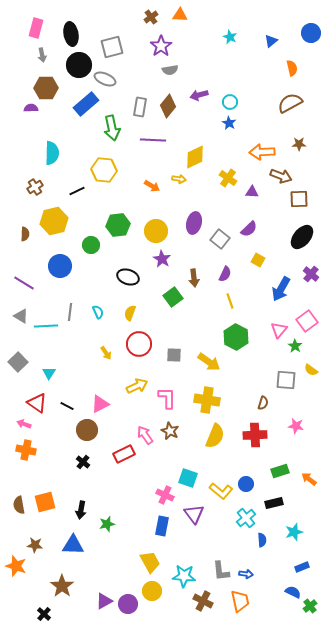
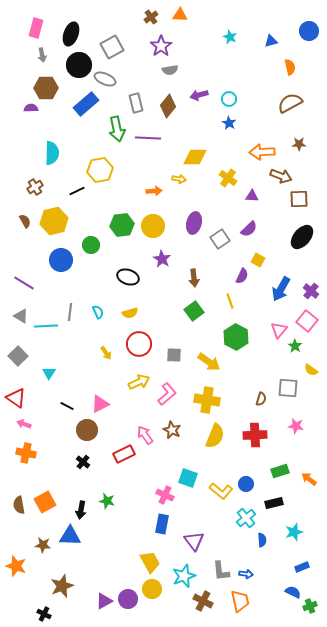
blue circle at (311, 33): moved 2 px left, 2 px up
black ellipse at (71, 34): rotated 30 degrees clockwise
blue triangle at (271, 41): rotated 24 degrees clockwise
gray square at (112, 47): rotated 15 degrees counterclockwise
orange semicircle at (292, 68): moved 2 px left, 1 px up
cyan circle at (230, 102): moved 1 px left, 3 px up
gray rectangle at (140, 107): moved 4 px left, 4 px up; rotated 24 degrees counterclockwise
green arrow at (112, 128): moved 5 px right, 1 px down
purple line at (153, 140): moved 5 px left, 2 px up
yellow diamond at (195, 157): rotated 25 degrees clockwise
yellow hexagon at (104, 170): moved 4 px left; rotated 15 degrees counterclockwise
orange arrow at (152, 186): moved 2 px right, 5 px down; rotated 35 degrees counterclockwise
purple triangle at (252, 192): moved 4 px down
green hexagon at (118, 225): moved 4 px right
yellow circle at (156, 231): moved 3 px left, 5 px up
brown semicircle at (25, 234): moved 13 px up; rotated 32 degrees counterclockwise
gray square at (220, 239): rotated 18 degrees clockwise
blue circle at (60, 266): moved 1 px right, 6 px up
purple semicircle at (225, 274): moved 17 px right, 2 px down
purple cross at (311, 274): moved 17 px down
green square at (173, 297): moved 21 px right, 14 px down
yellow semicircle at (130, 313): rotated 126 degrees counterclockwise
pink square at (307, 321): rotated 15 degrees counterclockwise
gray square at (18, 362): moved 6 px up
gray square at (286, 380): moved 2 px right, 8 px down
yellow arrow at (137, 386): moved 2 px right, 4 px up
pink L-shape at (167, 398): moved 4 px up; rotated 50 degrees clockwise
red triangle at (37, 403): moved 21 px left, 5 px up
brown semicircle at (263, 403): moved 2 px left, 4 px up
brown star at (170, 431): moved 2 px right, 1 px up
orange cross at (26, 450): moved 3 px down
orange square at (45, 502): rotated 15 degrees counterclockwise
purple triangle at (194, 514): moved 27 px down
green star at (107, 524): moved 23 px up; rotated 28 degrees clockwise
blue rectangle at (162, 526): moved 2 px up
brown star at (35, 545): moved 8 px right
blue triangle at (73, 545): moved 3 px left, 9 px up
cyan star at (184, 576): rotated 25 degrees counterclockwise
brown star at (62, 586): rotated 15 degrees clockwise
yellow circle at (152, 591): moved 2 px up
purple circle at (128, 604): moved 5 px up
green cross at (310, 606): rotated 16 degrees clockwise
black cross at (44, 614): rotated 16 degrees counterclockwise
